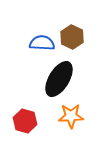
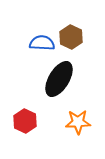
brown hexagon: moved 1 px left
orange star: moved 7 px right, 6 px down
red hexagon: rotated 10 degrees clockwise
